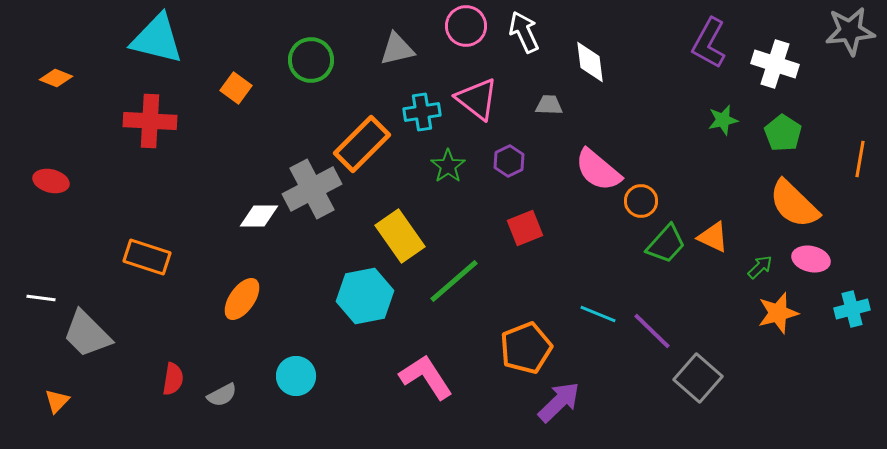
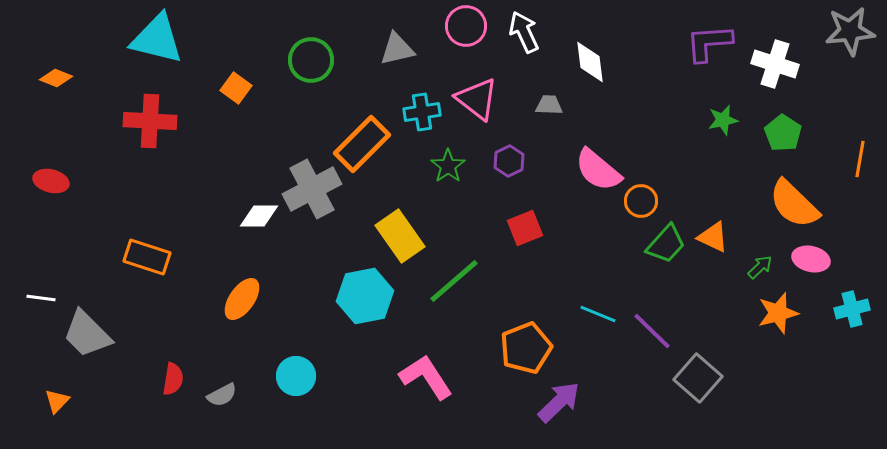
purple L-shape at (709, 43): rotated 57 degrees clockwise
